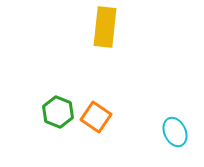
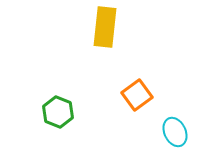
orange square: moved 41 px right, 22 px up; rotated 20 degrees clockwise
